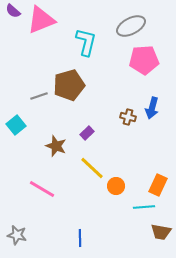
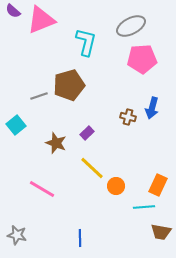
pink pentagon: moved 2 px left, 1 px up
brown star: moved 3 px up
